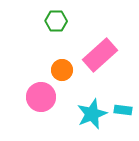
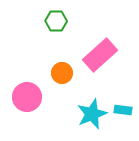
orange circle: moved 3 px down
pink circle: moved 14 px left
